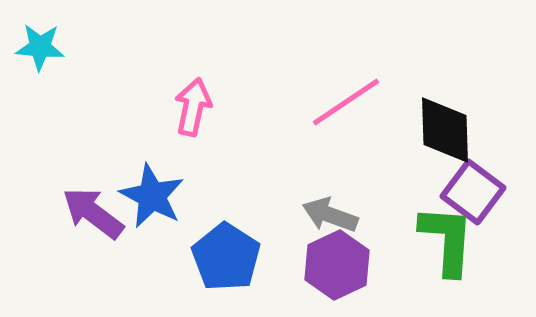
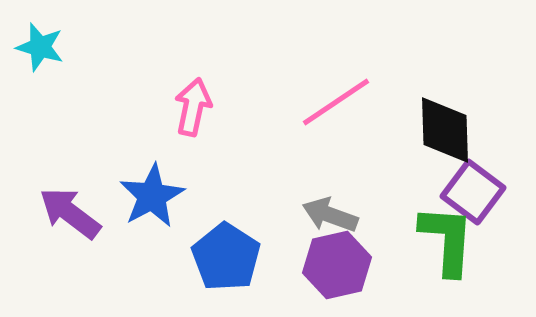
cyan star: rotated 12 degrees clockwise
pink line: moved 10 px left
blue star: rotated 16 degrees clockwise
purple arrow: moved 23 px left
purple hexagon: rotated 12 degrees clockwise
